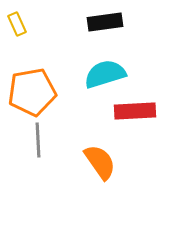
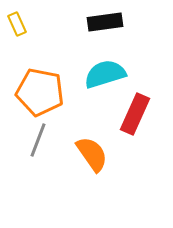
orange pentagon: moved 8 px right; rotated 21 degrees clockwise
red rectangle: moved 3 px down; rotated 63 degrees counterclockwise
gray line: rotated 24 degrees clockwise
orange semicircle: moved 8 px left, 8 px up
